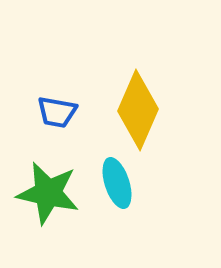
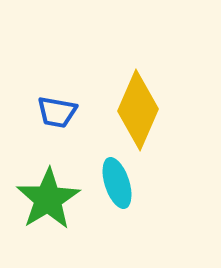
green star: moved 6 px down; rotated 28 degrees clockwise
